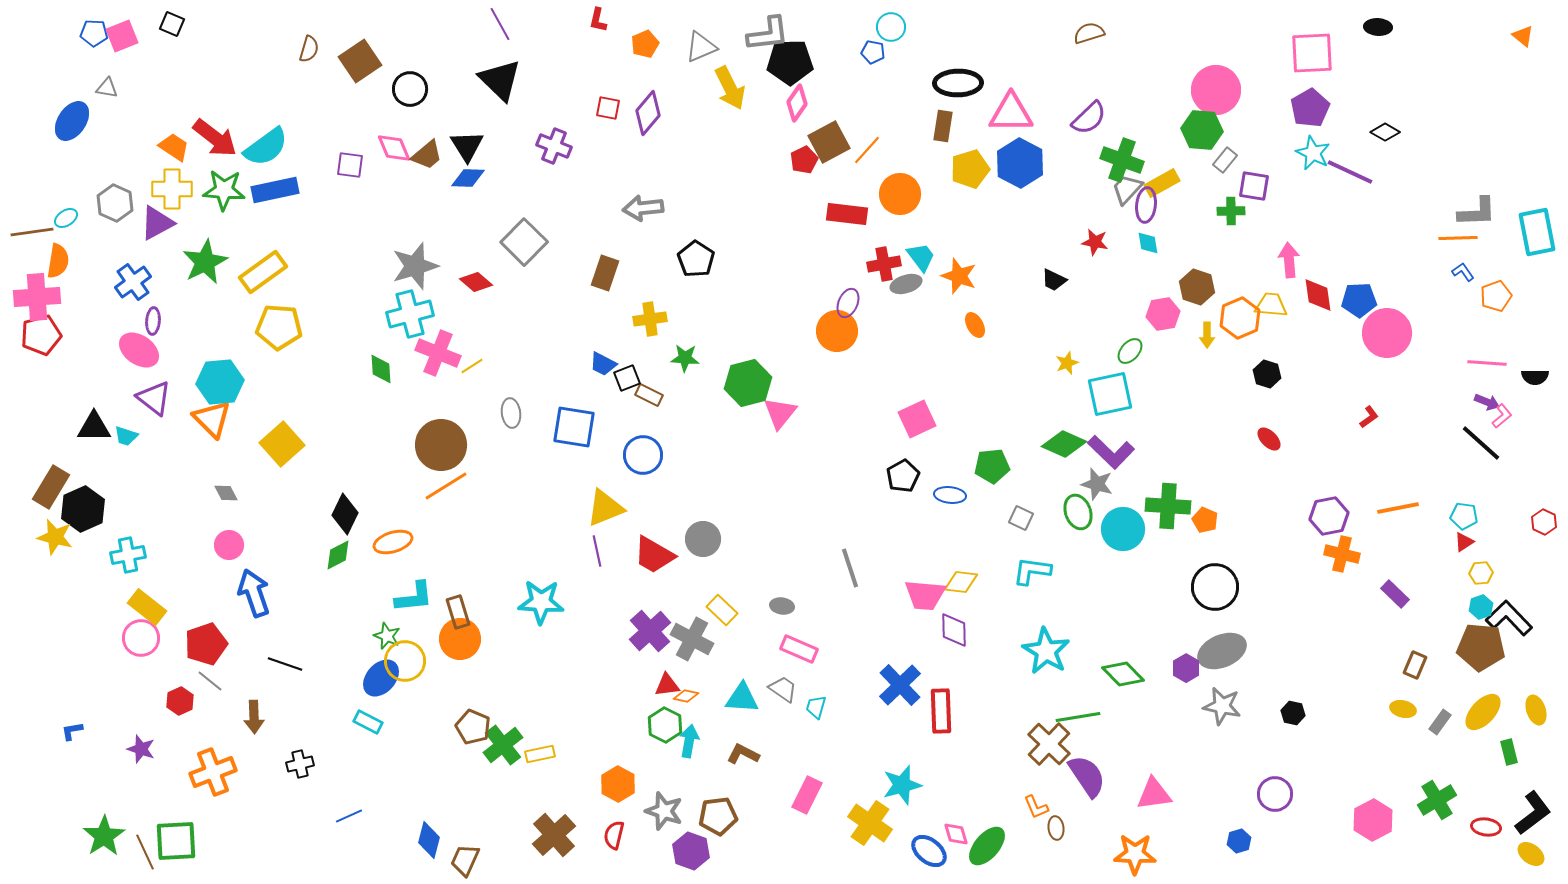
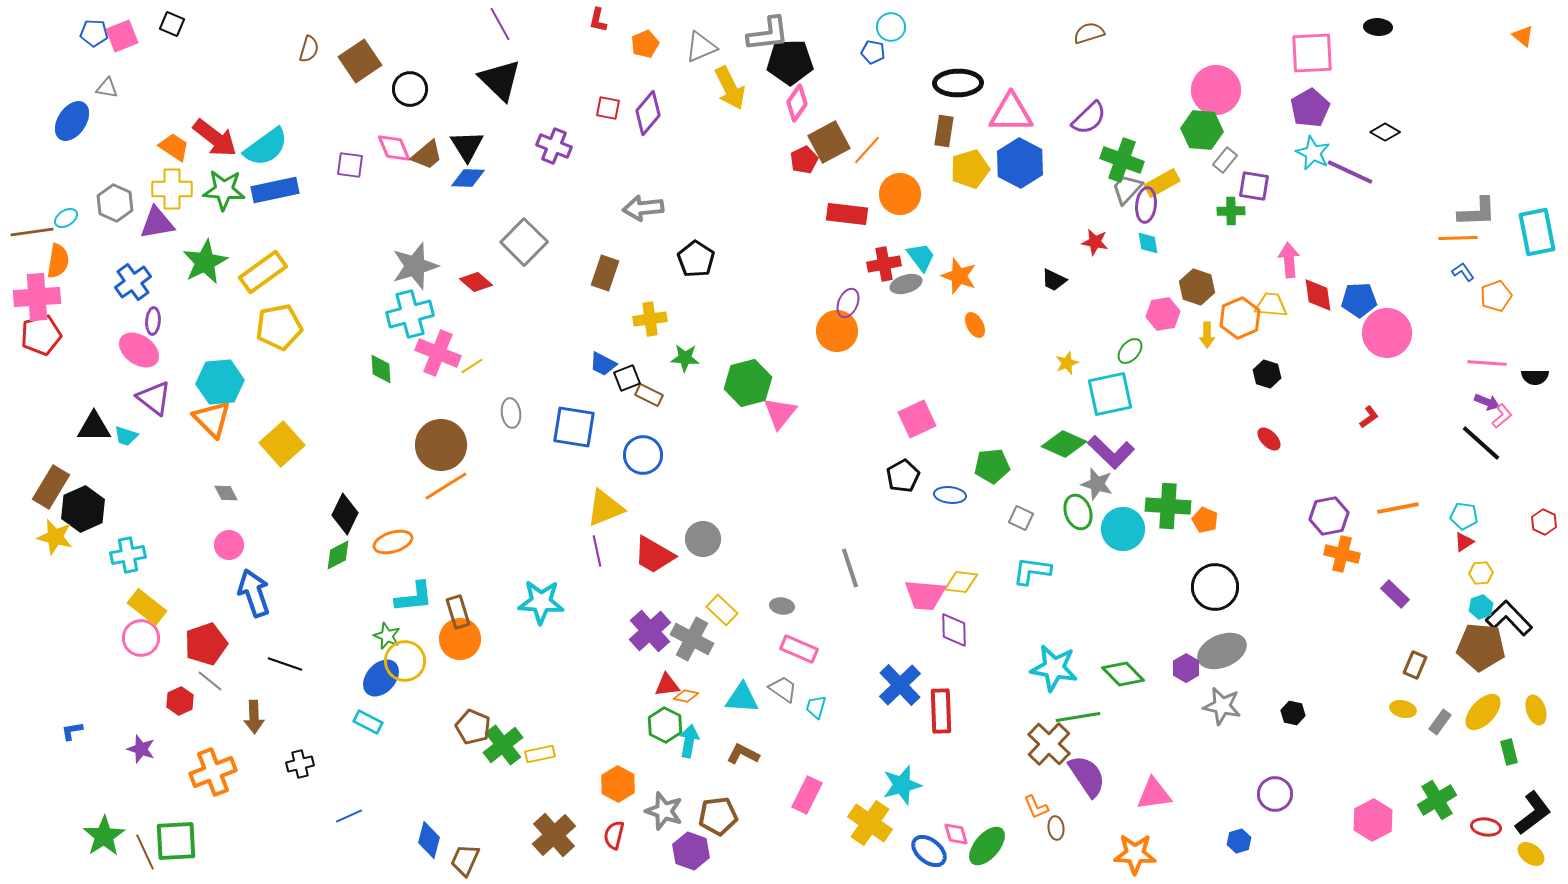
brown rectangle at (943, 126): moved 1 px right, 5 px down
purple triangle at (157, 223): rotated 18 degrees clockwise
yellow pentagon at (279, 327): rotated 15 degrees counterclockwise
cyan star at (1046, 651): moved 8 px right, 17 px down; rotated 21 degrees counterclockwise
